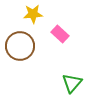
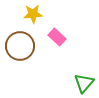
pink rectangle: moved 3 px left, 3 px down
green triangle: moved 12 px right
